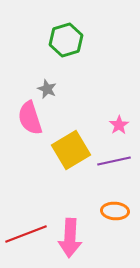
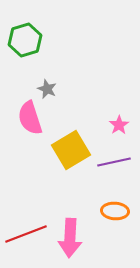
green hexagon: moved 41 px left
purple line: moved 1 px down
